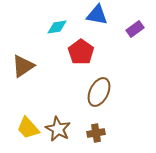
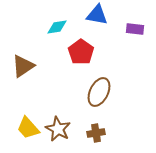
purple rectangle: rotated 42 degrees clockwise
